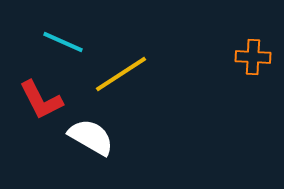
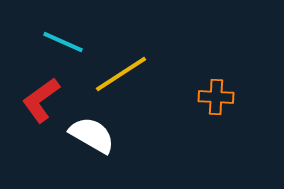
orange cross: moved 37 px left, 40 px down
red L-shape: rotated 81 degrees clockwise
white semicircle: moved 1 px right, 2 px up
